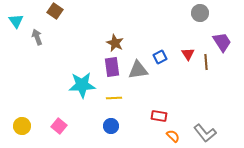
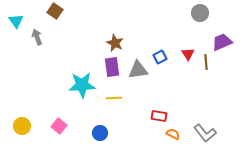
purple trapezoid: rotated 80 degrees counterclockwise
blue circle: moved 11 px left, 7 px down
orange semicircle: moved 2 px up; rotated 16 degrees counterclockwise
